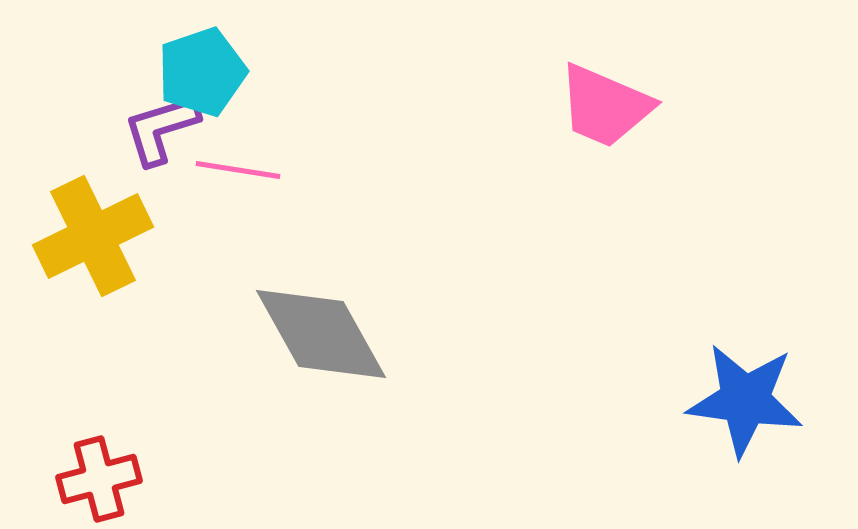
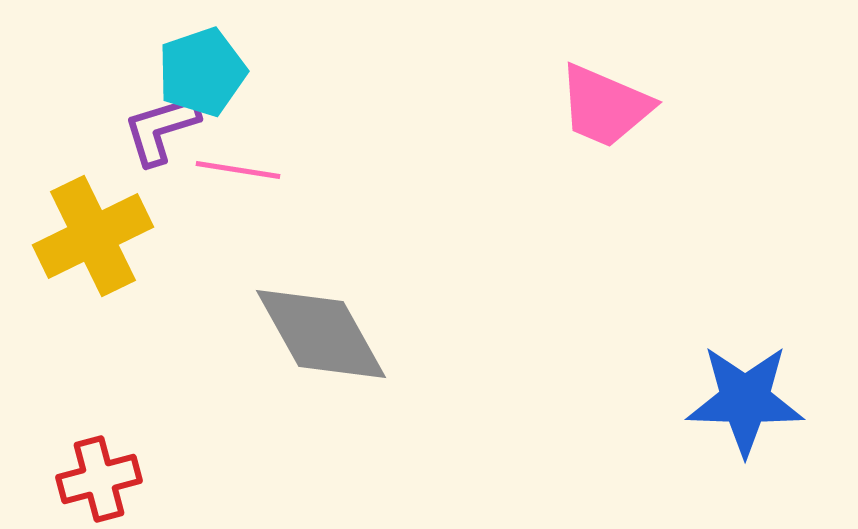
blue star: rotated 6 degrees counterclockwise
